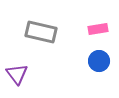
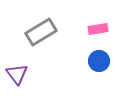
gray rectangle: rotated 44 degrees counterclockwise
